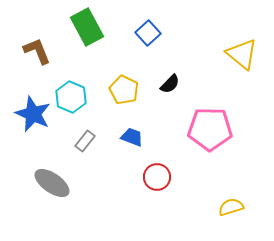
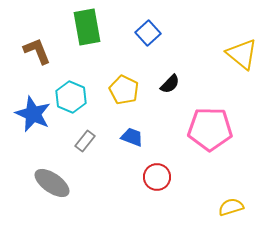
green rectangle: rotated 18 degrees clockwise
